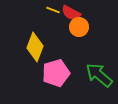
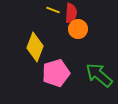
red semicircle: rotated 114 degrees counterclockwise
orange circle: moved 1 px left, 2 px down
